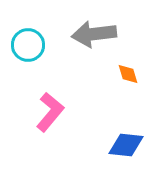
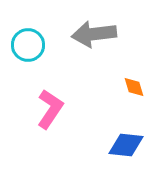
orange diamond: moved 6 px right, 13 px down
pink L-shape: moved 3 px up; rotated 6 degrees counterclockwise
